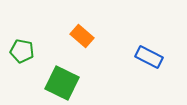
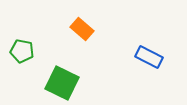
orange rectangle: moved 7 px up
